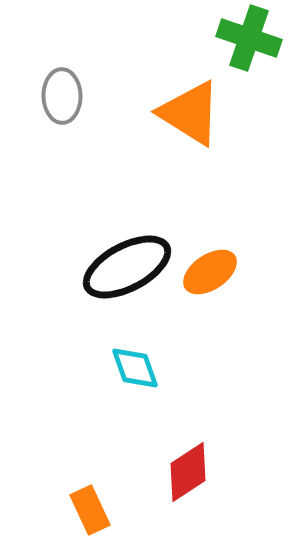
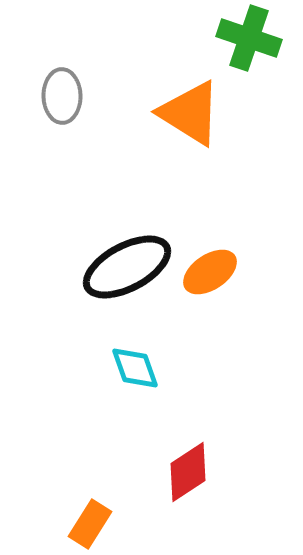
orange rectangle: moved 14 px down; rotated 57 degrees clockwise
